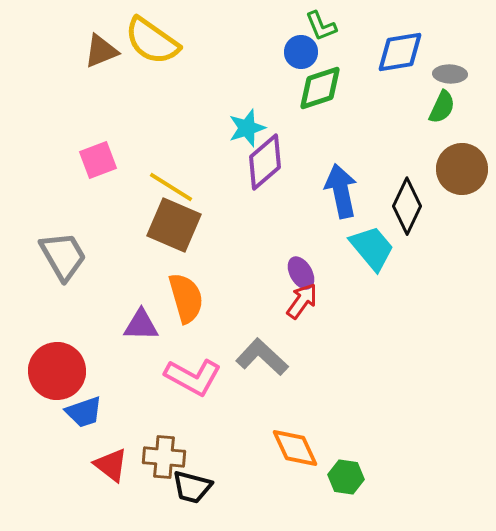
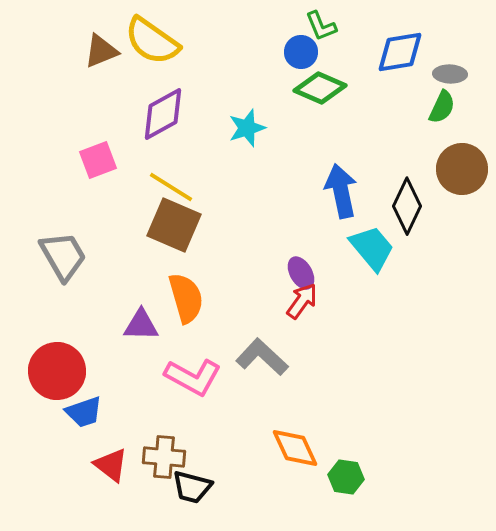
green diamond: rotated 42 degrees clockwise
purple diamond: moved 102 px left, 48 px up; rotated 12 degrees clockwise
